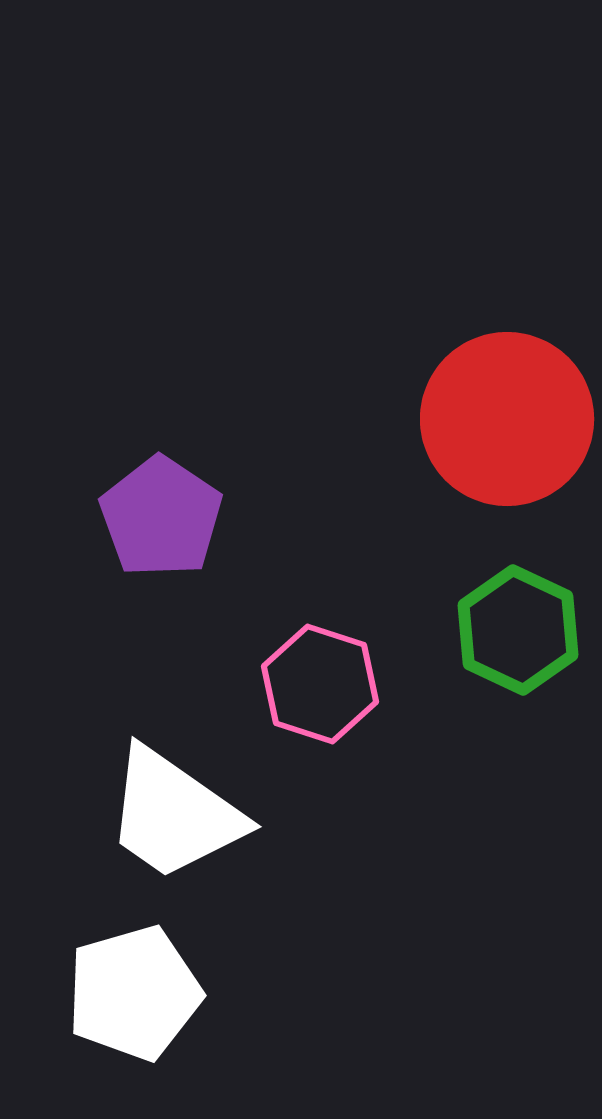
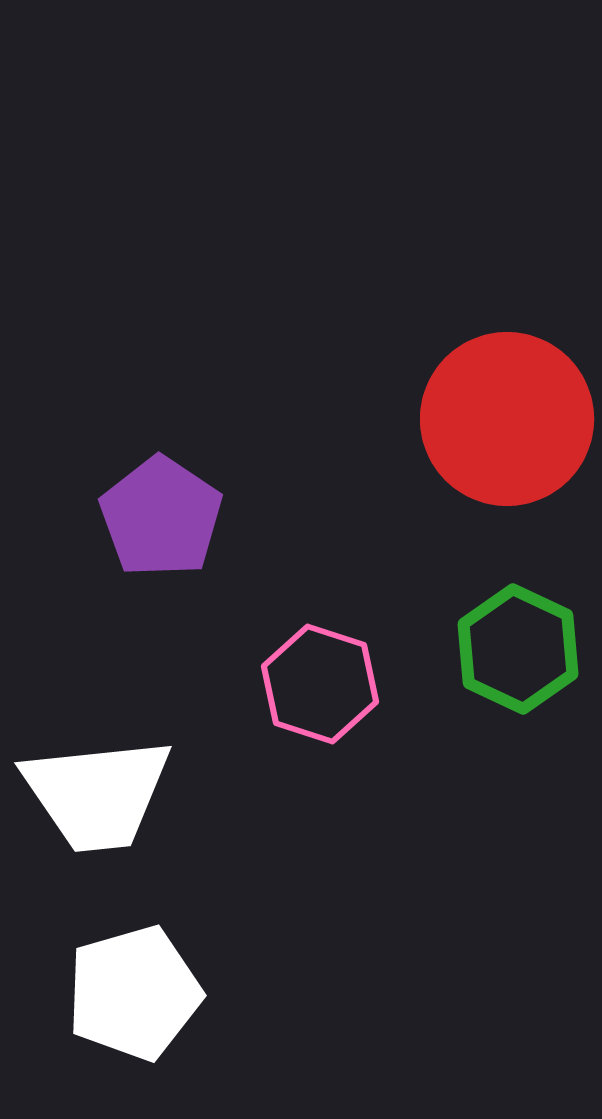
green hexagon: moved 19 px down
white trapezoid: moved 77 px left, 20 px up; rotated 41 degrees counterclockwise
